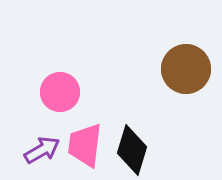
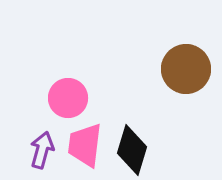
pink circle: moved 8 px right, 6 px down
purple arrow: rotated 45 degrees counterclockwise
